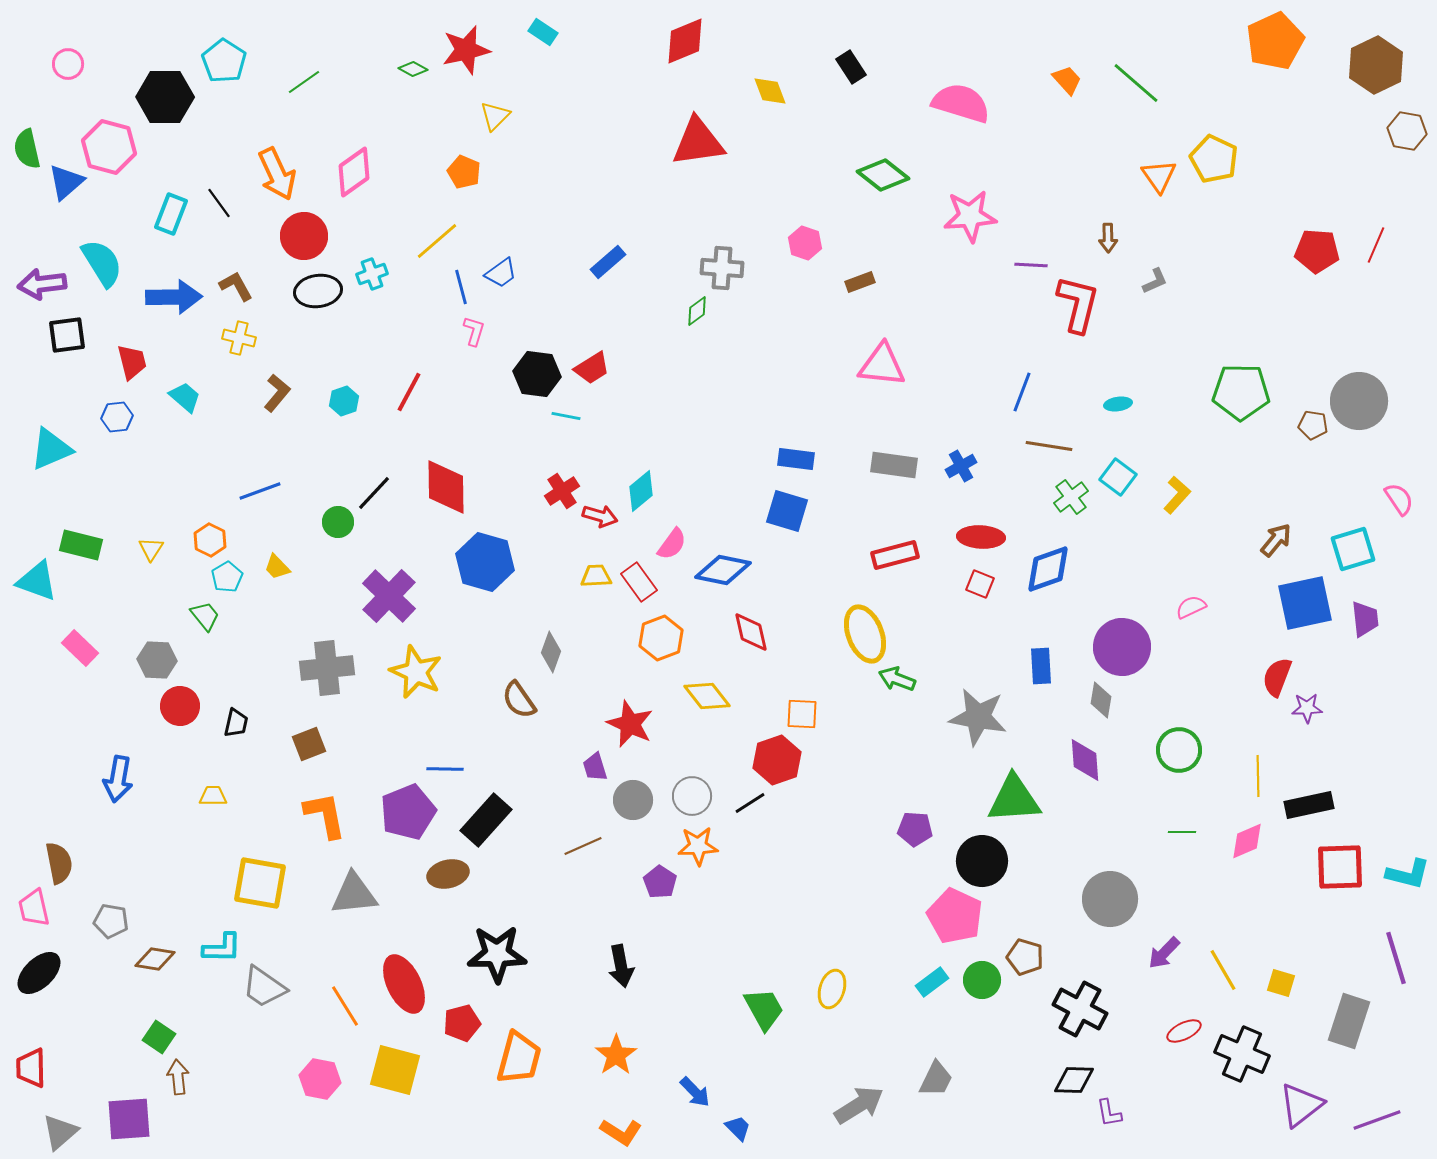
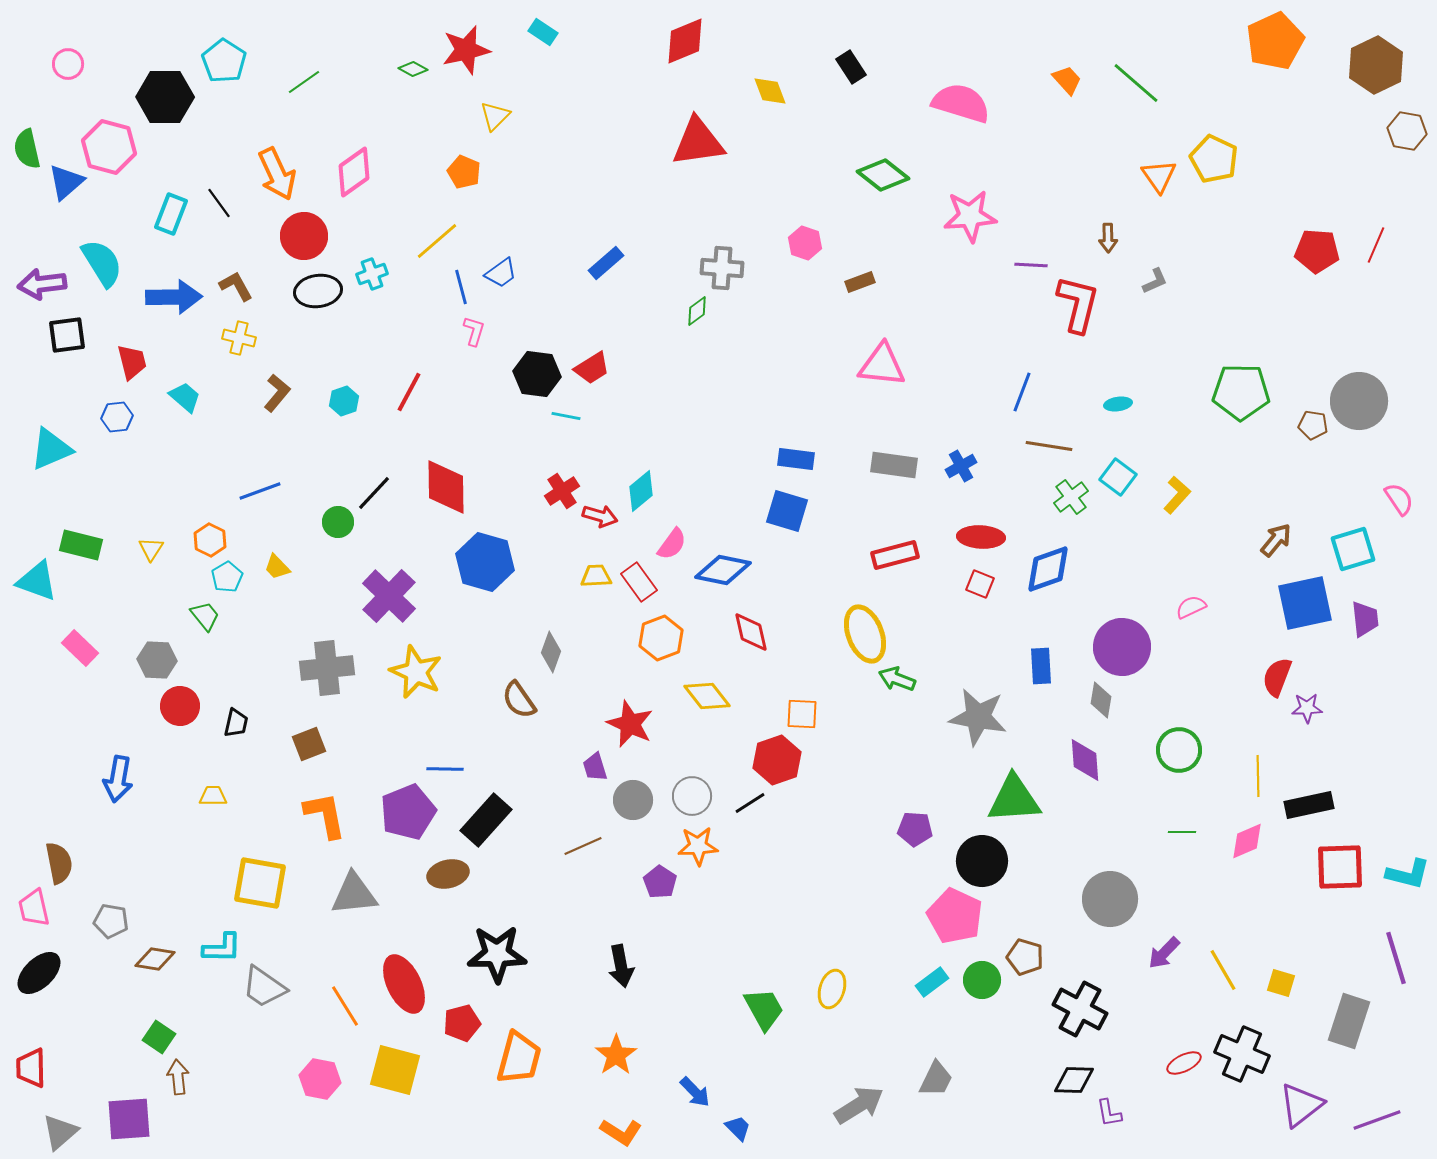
blue rectangle at (608, 262): moved 2 px left, 1 px down
red ellipse at (1184, 1031): moved 32 px down
